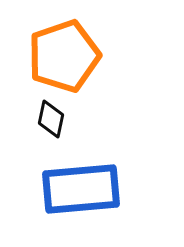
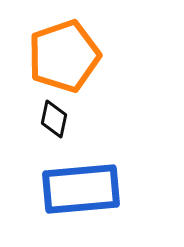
black diamond: moved 3 px right
